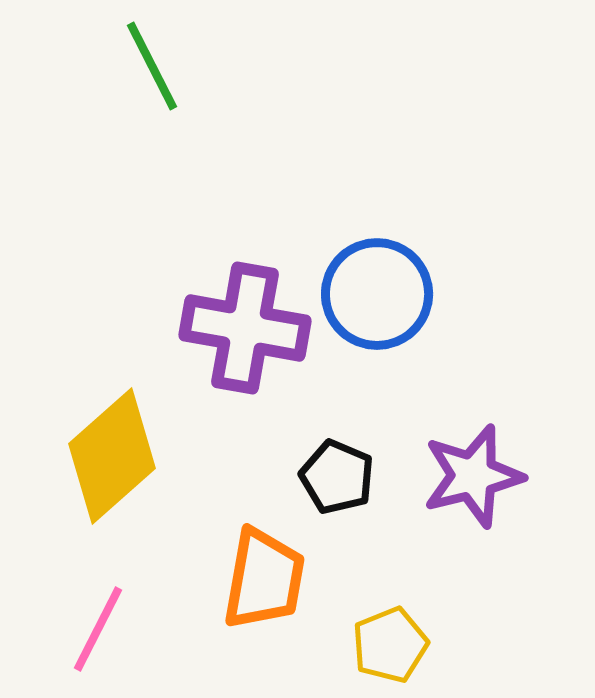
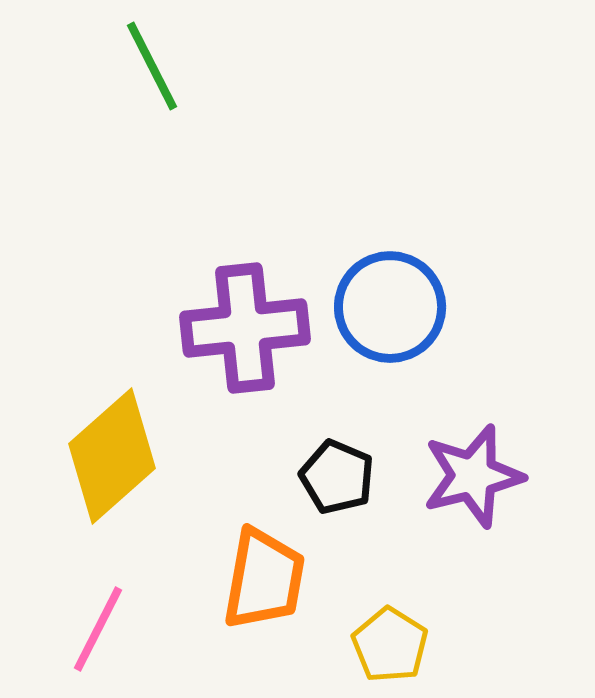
blue circle: moved 13 px right, 13 px down
purple cross: rotated 16 degrees counterclockwise
yellow pentagon: rotated 18 degrees counterclockwise
